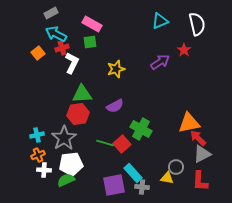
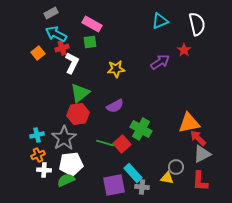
yellow star: rotated 12 degrees clockwise
green triangle: moved 2 px left, 1 px up; rotated 35 degrees counterclockwise
